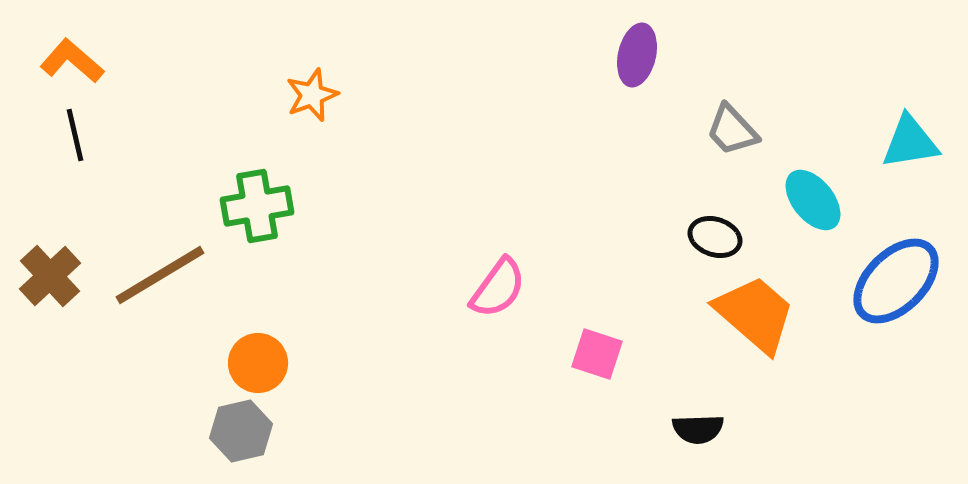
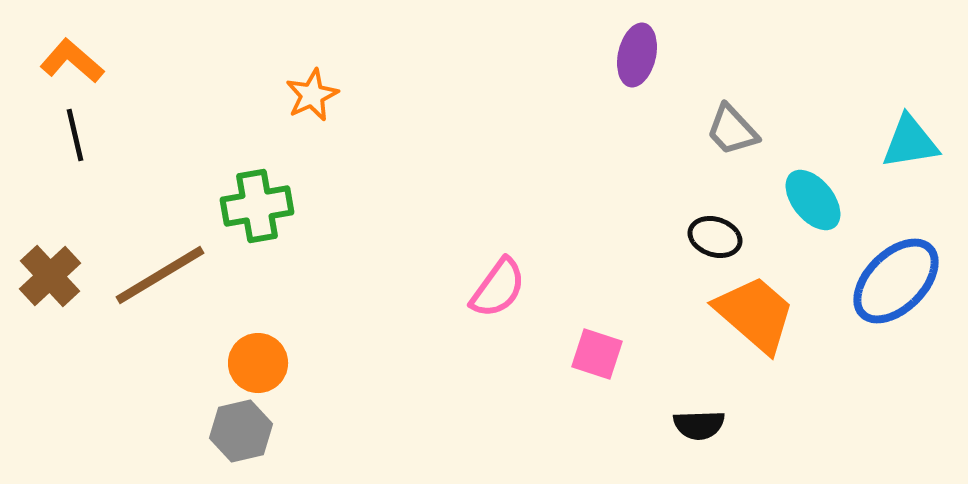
orange star: rotated 4 degrees counterclockwise
black semicircle: moved 1 px right, 4 px up
